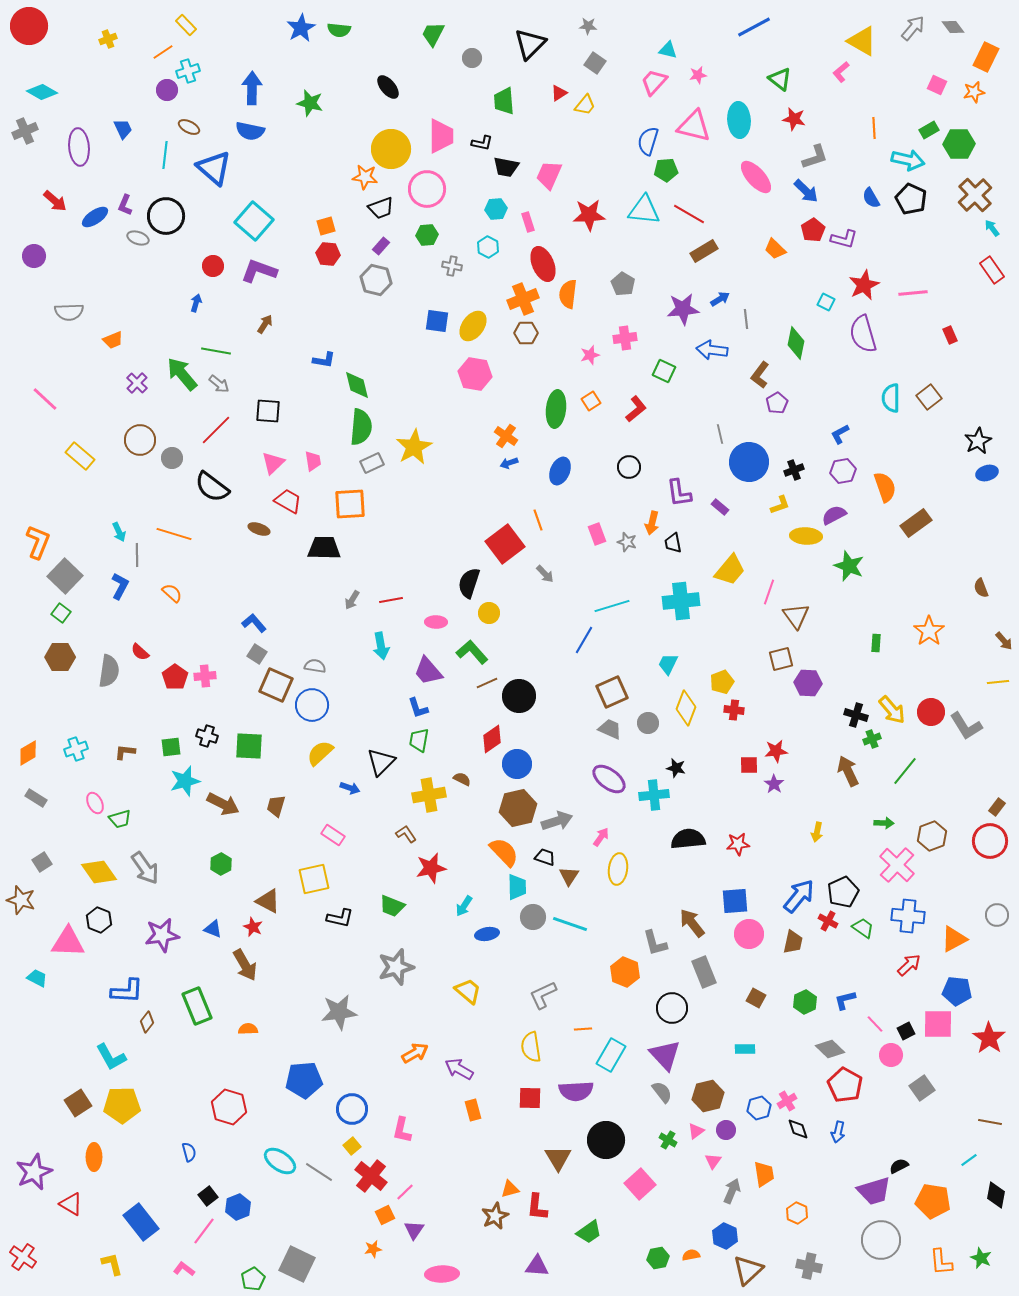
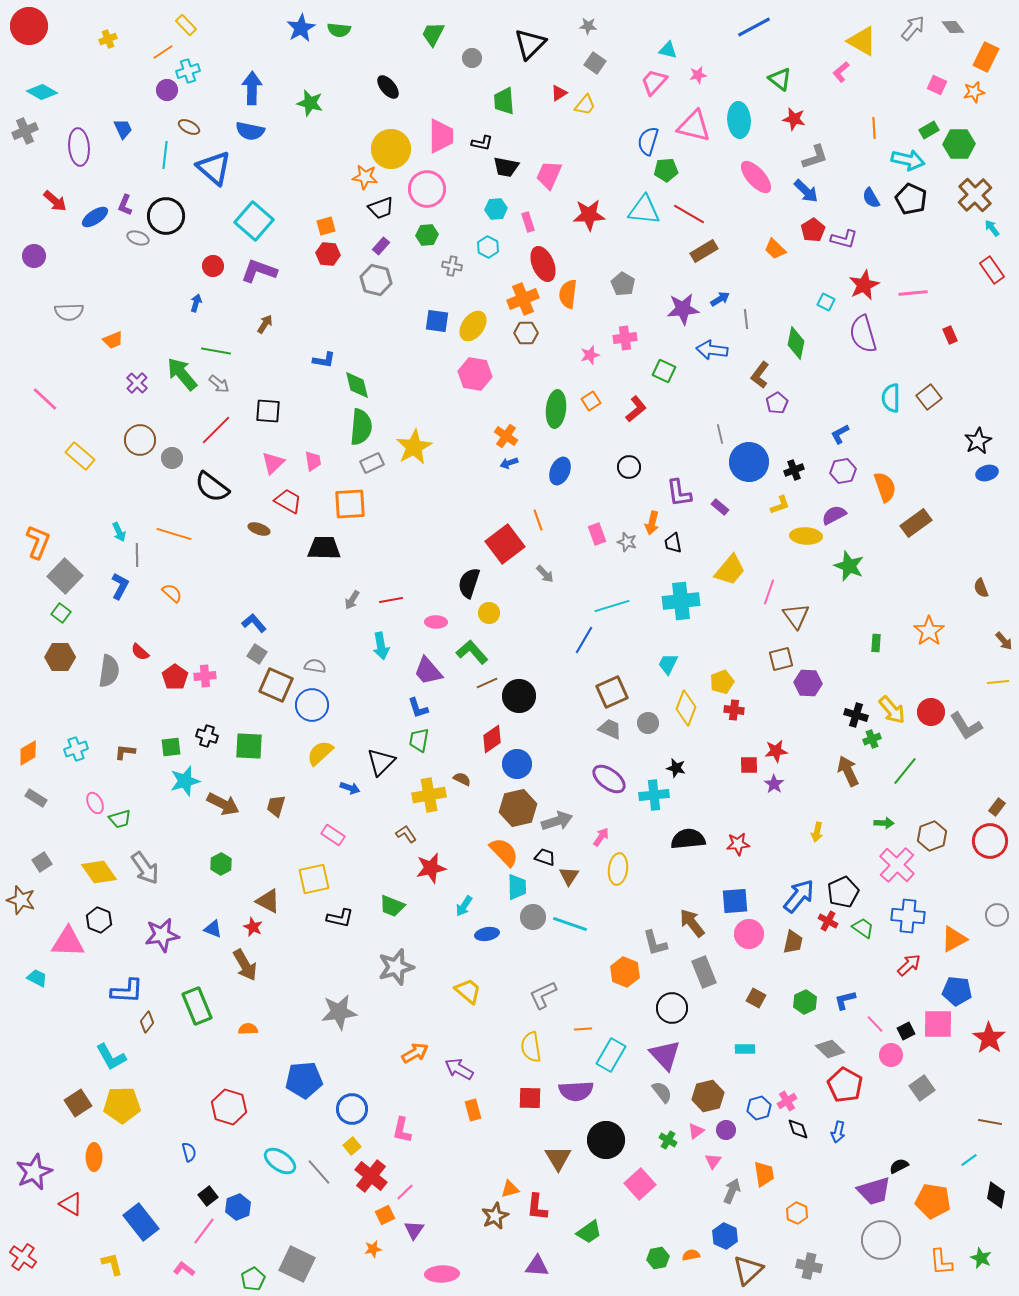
gray line at (319, 1172): rotated 16 degrees clockwise
